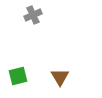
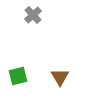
gray cross: rotated 18 degrees counterclockwise
